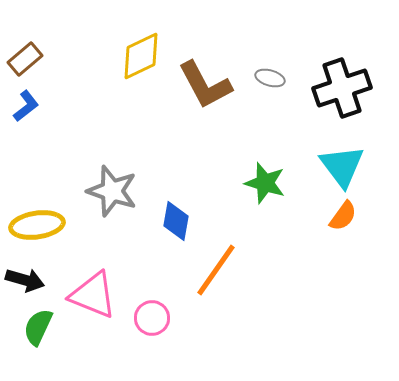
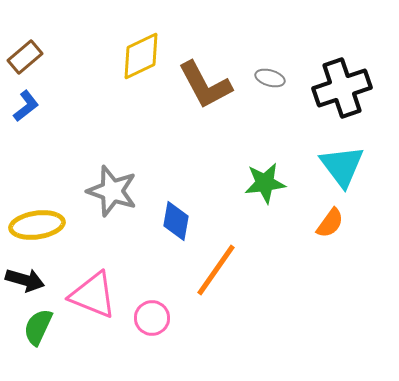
brown rectangle: moved 2 px up
green star: rotated 24 degrees counterclockwise
orange semicircle: moved 13 px left, 7 px down
